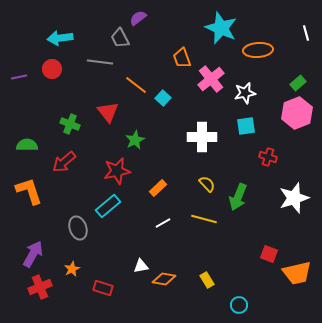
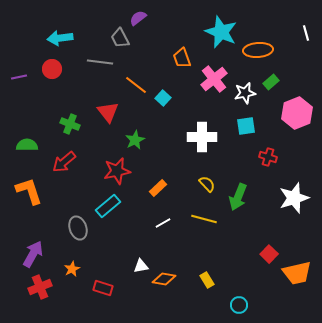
cyan star at (221, 28): moved 4 px down
pink cross at (211, 79): moved 3 px right
green rectangle at (298, 83): moved 27 px left, 1 px up
red square at (269, 254): rotated 24 degrees clockwise
